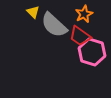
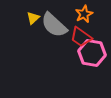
yellow triangle: moved 6 px down; rotated 32 degrees clockwise
red trapezoid: moved 1 px right, 1 px down
pink hexagon: moved 1 px down; rotated 8 degrees counterclockwise
